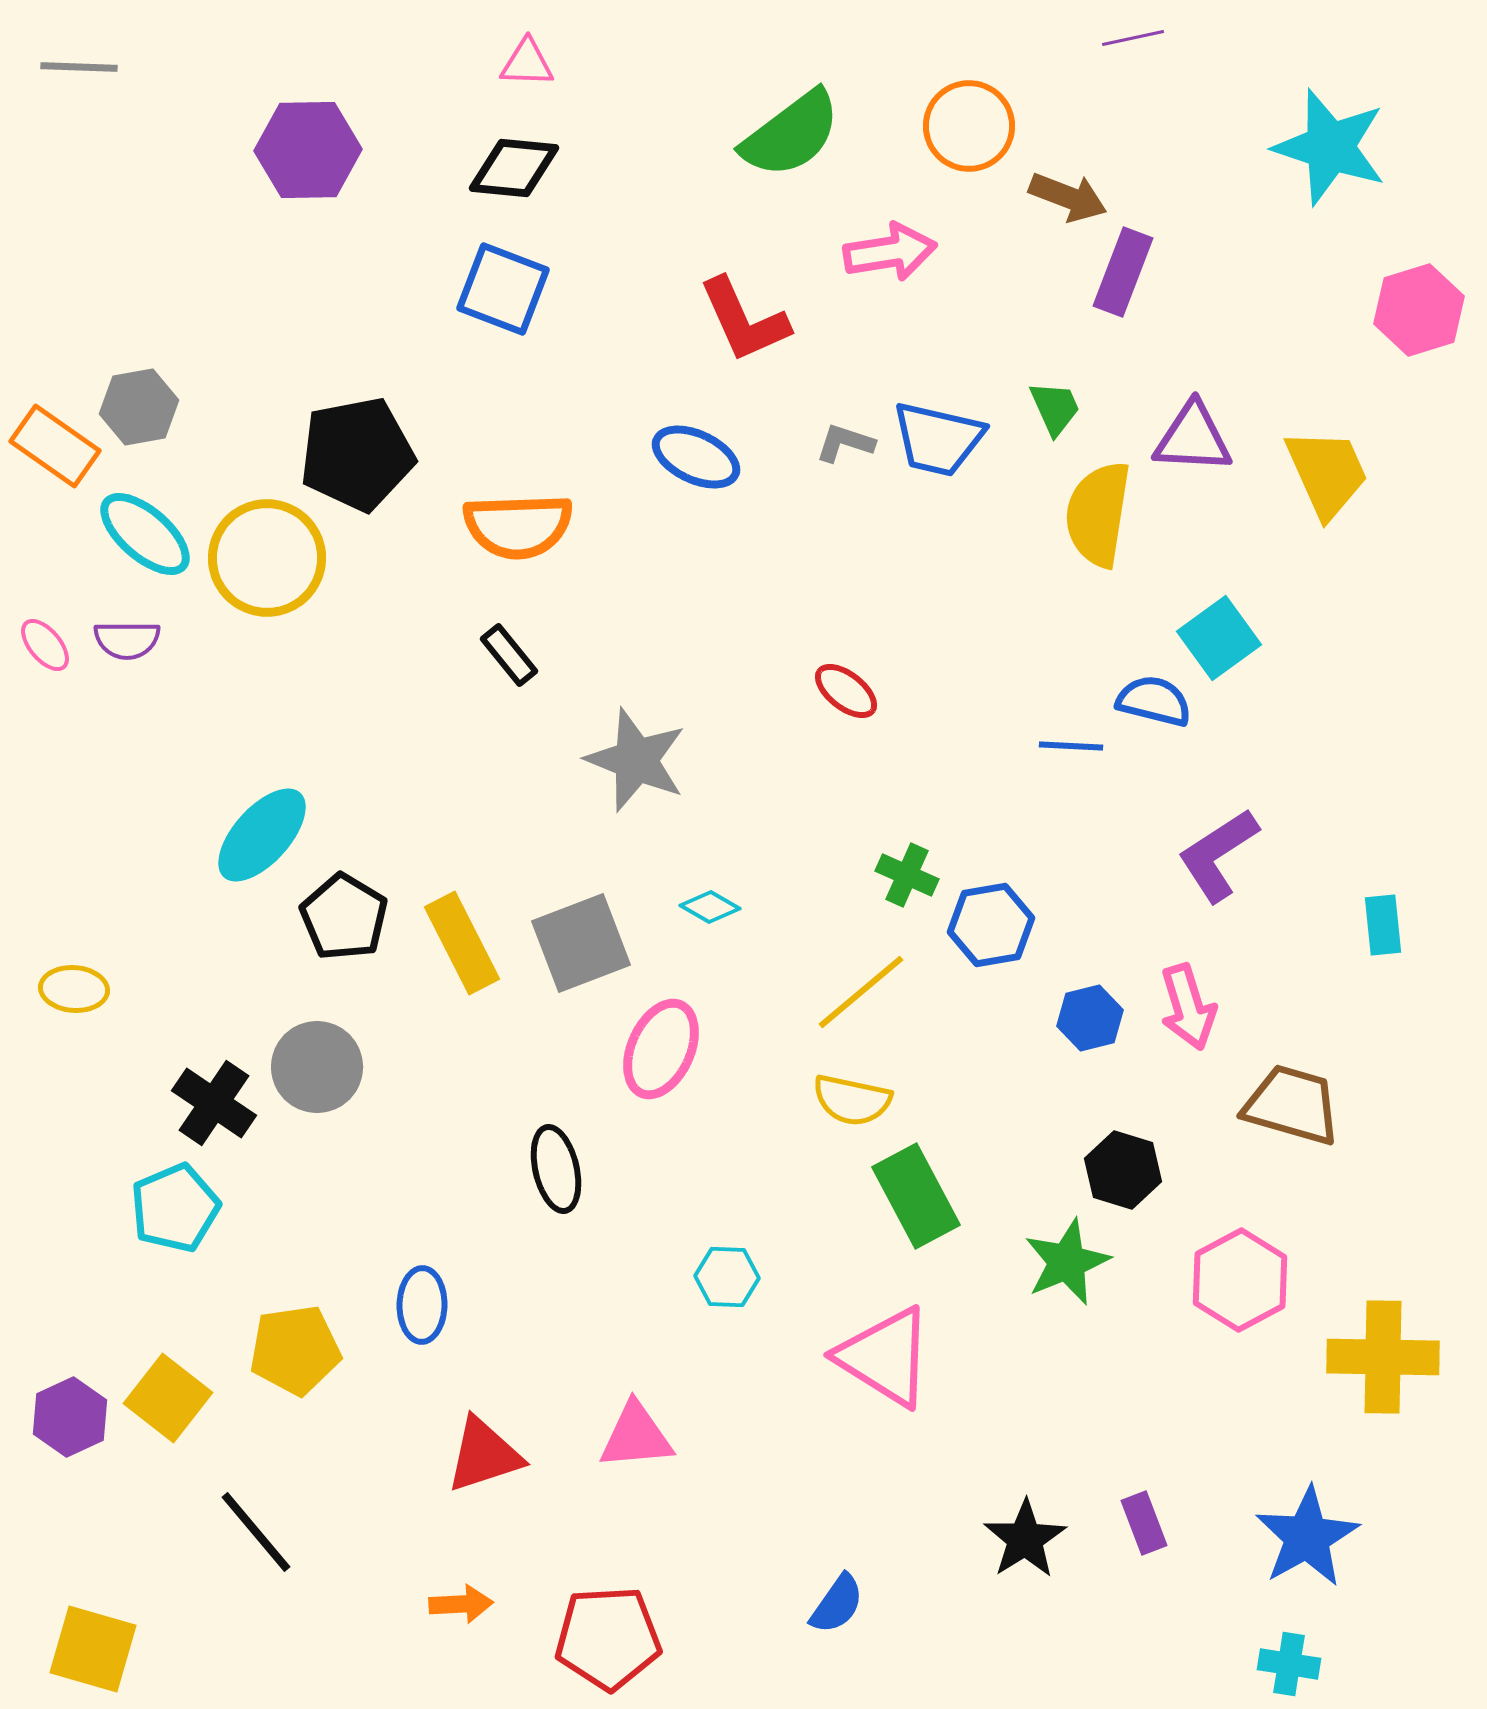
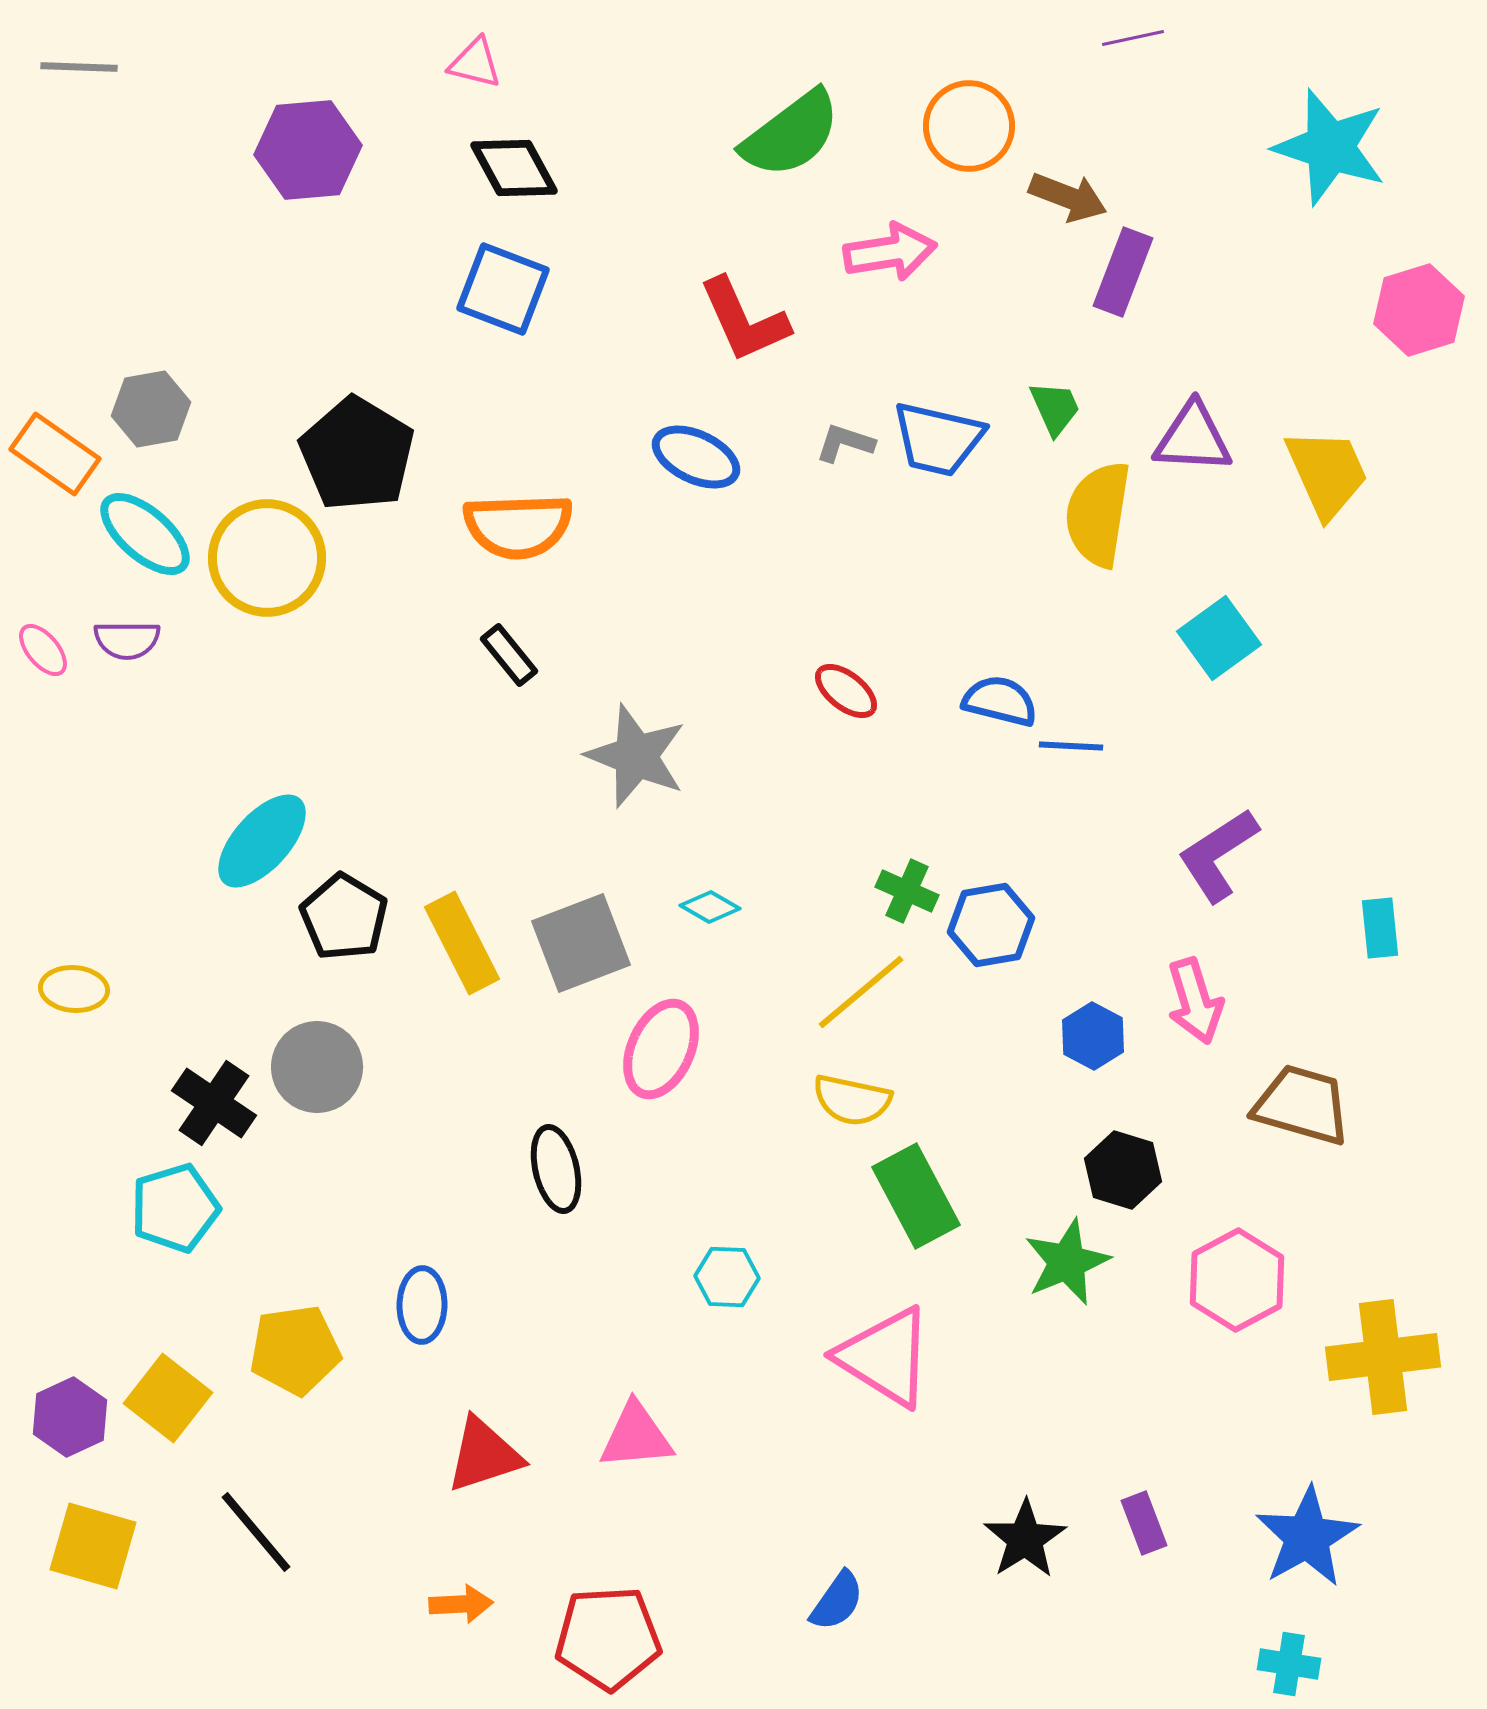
pink triangle at (527, 63): moved 52 px left; rotated 12 degrees clockwise
purple hexagon at (308, 150): rotated 4 degrees counterclockwise
black diamond at (514, 168): rotated 56 degrees clockwise
gray hexagon at (139, 407): moved 12 px right, 2 px down
orange rectangle at (55, 446): moved 8 px down
black pentagon at (357, 454): rotated 30 degrees counterclockwise
pink ellipse at (45, 645): moved 2 px left, 5 px down
blue semicircle at (1154, 701): moved 154 px left
gray star at (636, 760): moved 4 px up
cyan ellipse at (262, 835): moved 6 px down
green cross at (907, 875): moved 16 px down
cyan rectangle at (1383, 925): moved 3 px left, 3 px down
pink arrow at (1188, 1007): moved 7 px right, 6 px up
blue hexagon at (1090, 1018): moved 3 px right, 18 px down; rotated 18 degrees counterclockwise
brown trapezoid at (1292, 1105): moved 10 px right
cyan pentagon at (175, 1208): rotated 6 degrees clockwise
pink hexagon at (1240, 1280): moved 3 px left
yellow cross at (1383, 1357): rotated 8 degrees counterclockwise
blue semicircle at (837, 1604): moved 3 px up
yellow square at (93, 1649): moved 103 px up
